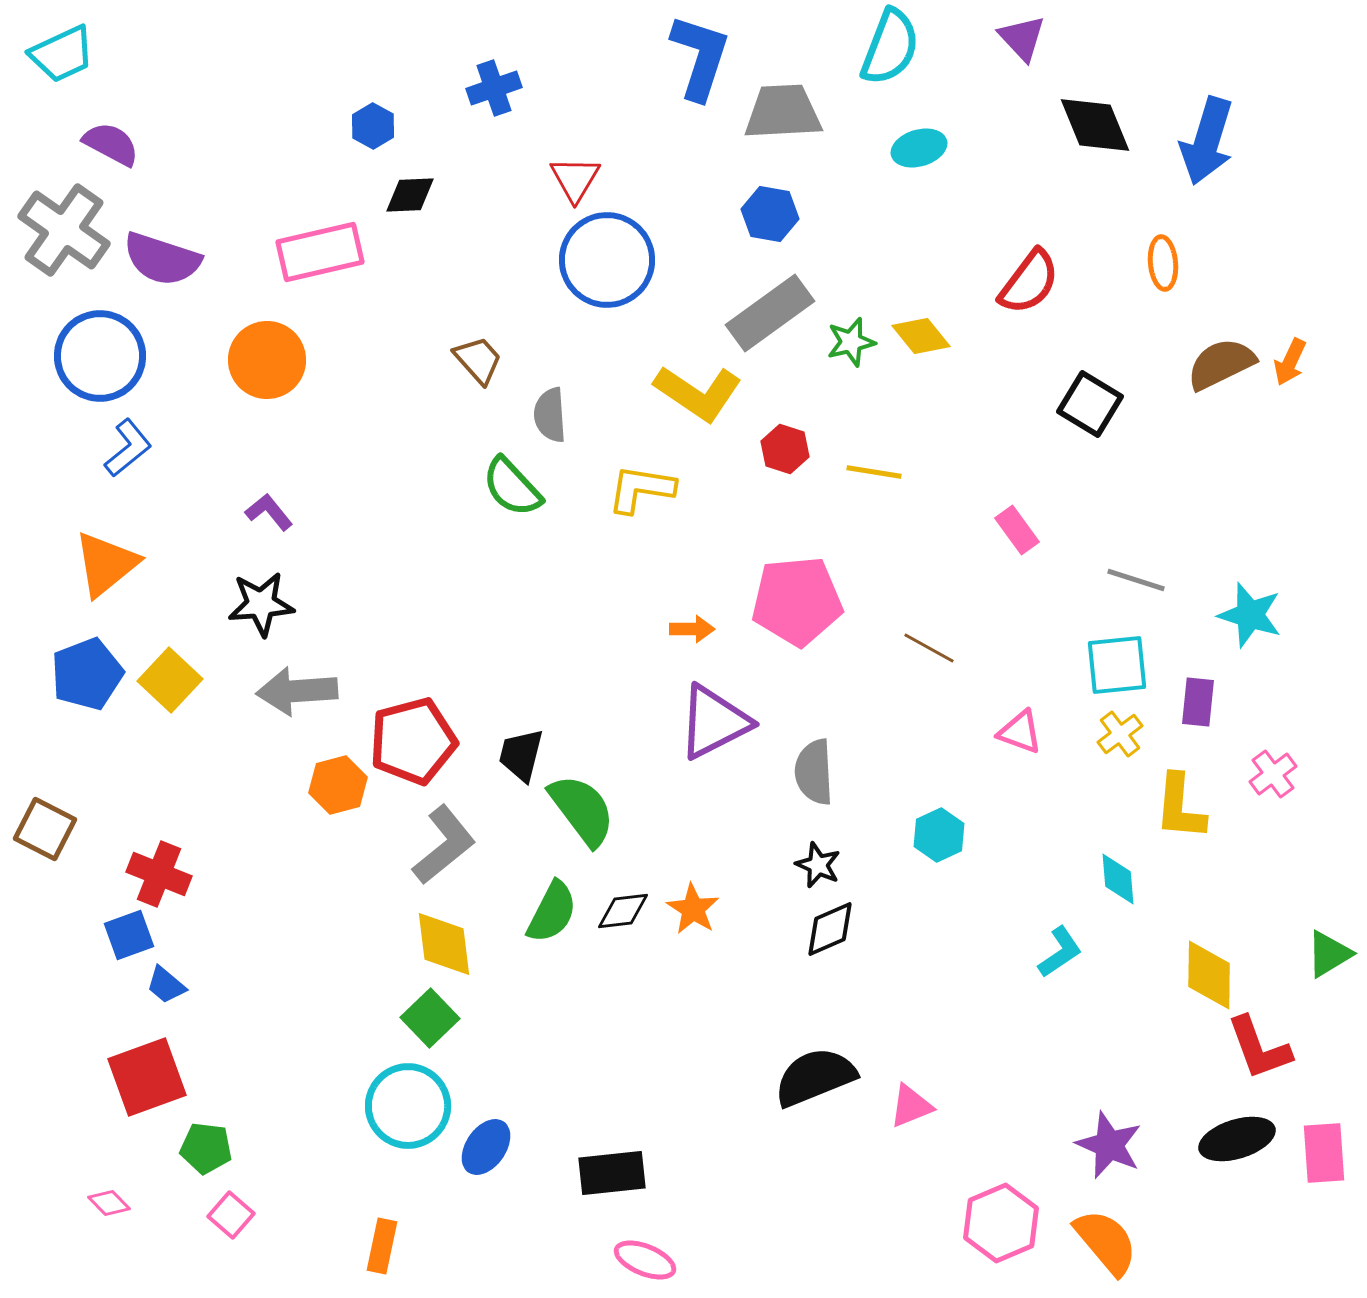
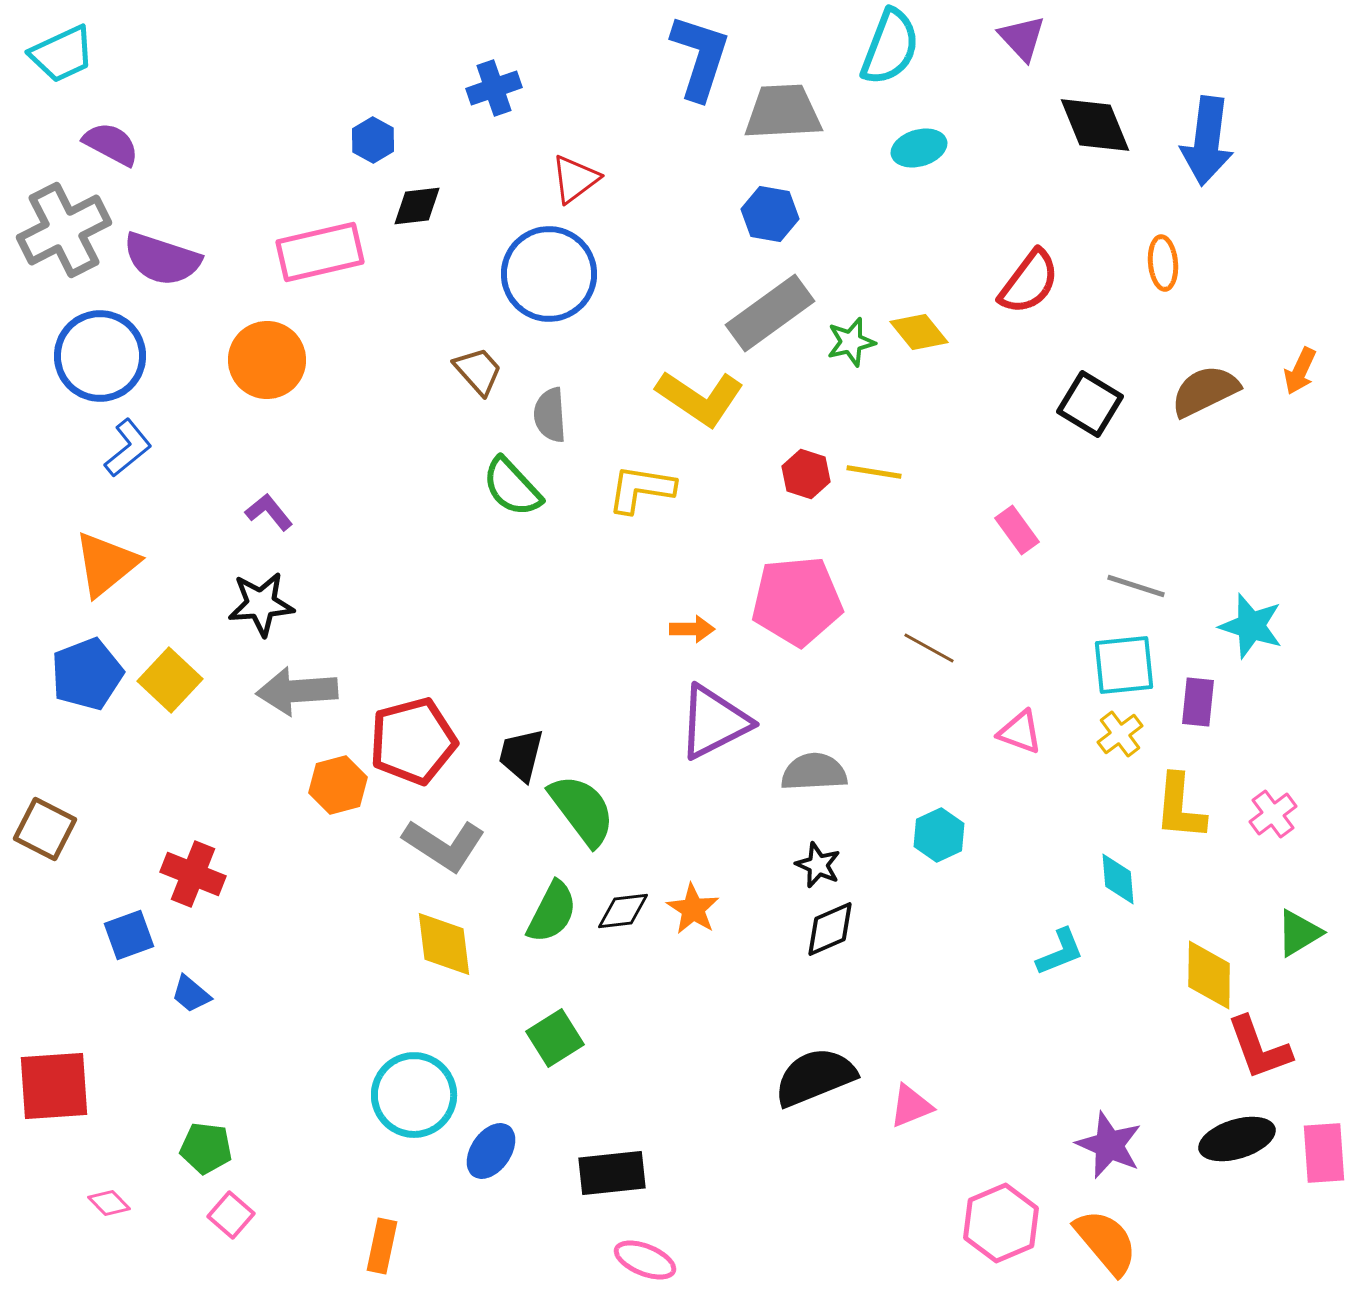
blue hexagon at (373, 126): moved 14 px down
blue arrow at (1207, 141): rotated 10 degrees counterclockwise
red triangle at (575, 179): rotated 22 degrees clockwise
black diamond at (410, 195): moved 7 px right, 11 px down; rotated 4 degrees counterclockwise
gray cross at (64, 230): rotated 28 degrees clockwise
blue circle at (607, 260): moved 58 px left, 14 px down
yellow diamond at (921, 336): moved 2 px left, 4 px up
brown trapezoid at (478, 360): moved 11 px down
orange arrow at (1290, 362): moved 10 px right, 9 px down
brown semicircle at (1221, 364): moved 16 px left, 27 px down
yellow L-shape at (698, 393): moved 2 px right, 5 px down
red hexagon at (785, 449): moved 21 px right, 25 px down
gray line at (1136, 580): moved 6 px down
cyan star at (1250, 615): moved 1 px right, 11 px down
cyan square at (1117, 665): moved 7 px right
gray semicircle at (814, 772): rotated 90 degrees clockwise
pink cross at (1273, 774): moved 40 px down
gray L-shape at (444, 845): rotated 72 degrees clockwise
red cross at (159, 874): moved 34 px right
cyan L-shape at (1060, 952): rotated 12 degrees clockwise
green triangle at (1329, 954): moved 30 px left, 21 px up
blue trapezoid at (166, 985): moved 25 px right, 9 px down
green square at (430, 1018): moved 125 px right, 20 px down; rotated 12 degrees clockwise
red square at (147, 1077): moved 93 px left, 9 px down; rotated 16 degrees clockwise
cyan circle at (408, 1106): moved 6 px right, 11 px up
blue ellipse at (486, 1147): moved 5 px right, 4 px down
